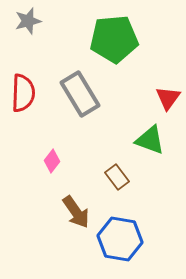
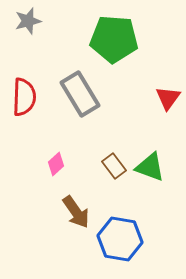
green pentagon: rotated 9 degrees clockwise
red semicircle: moved 1 px right, 4 px down
green triangle: moved 27 px down
pink diamond: moved 4 px right, 3 px down; rotated 10 degrees clockwise
brown rectangle: moved 3 px left, 11 px up
